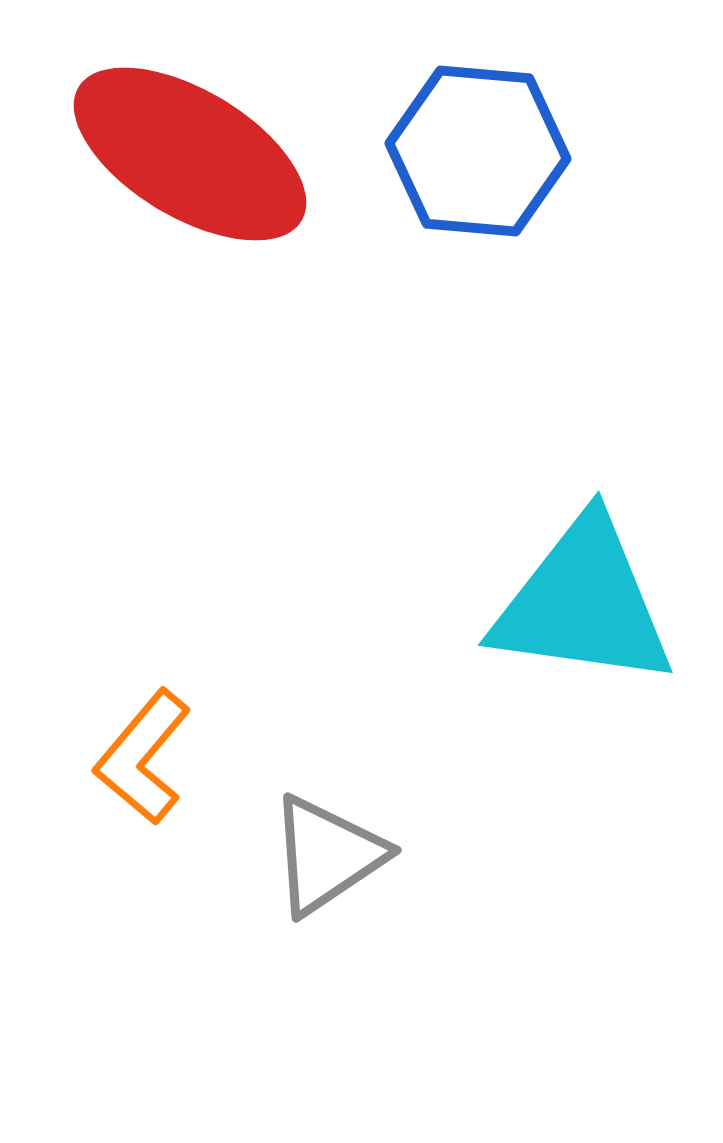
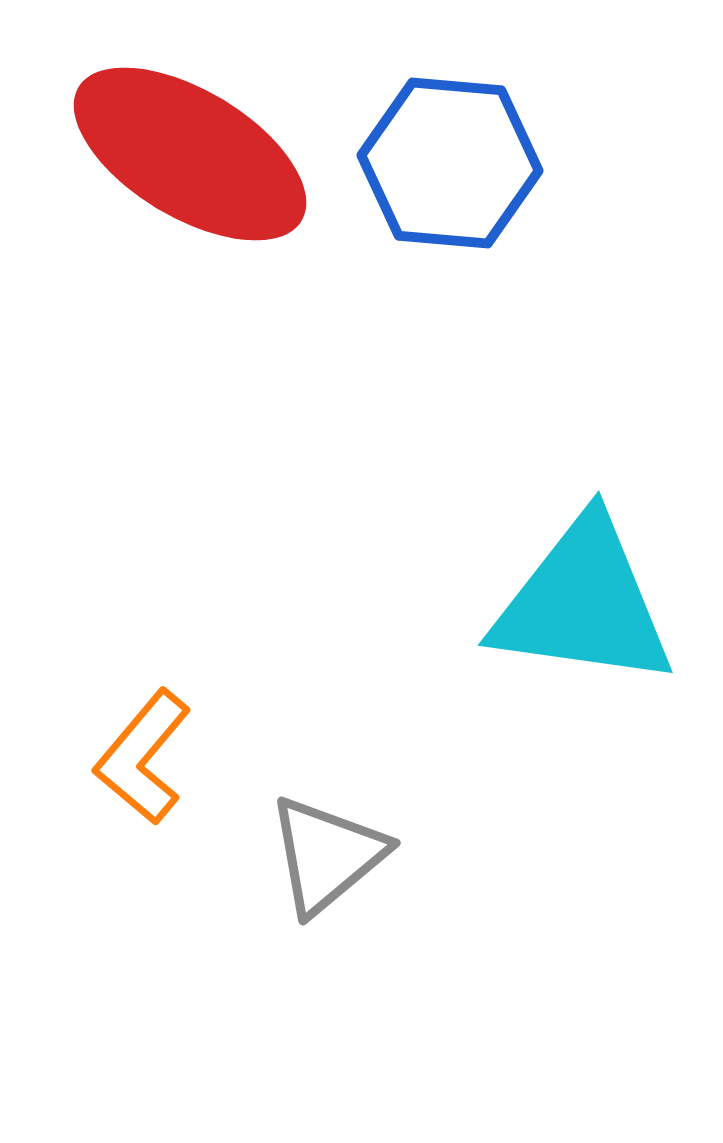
blue hexagon: moved 28 px left, 12 px down
gray triangle: rotated 6 degrees counterclockwise
